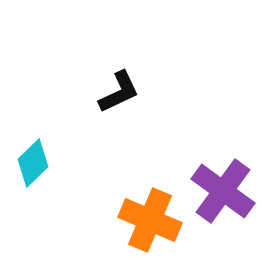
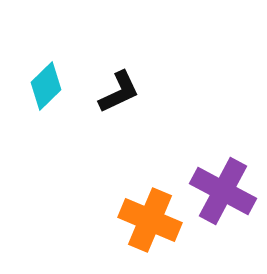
cyan diamond: moved 13 px right, 77 px up
purple cross: rotated 8 degrees counterclockwise
